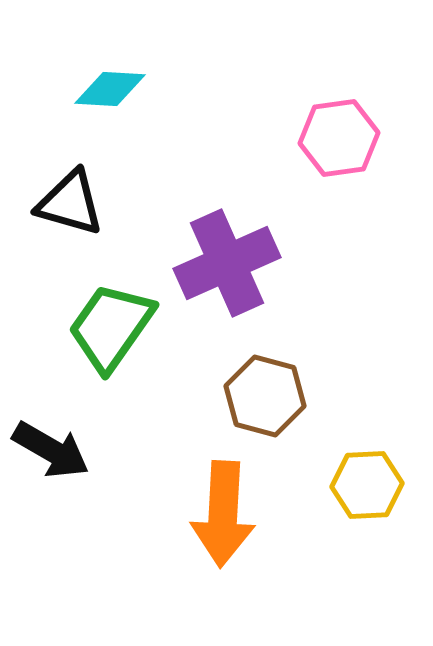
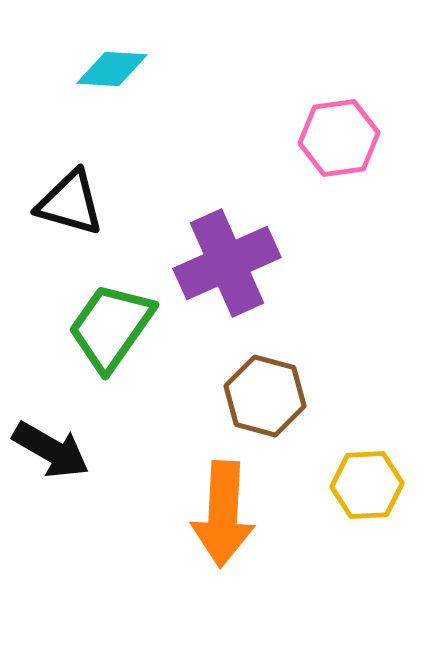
cyan diamond: moved 2 px right, 20 px up
